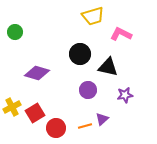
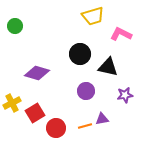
green circle: moved 6 px up
purple circle: moved 2 px left, 1 px down
yellow cross: moved 4 px up
purple triangle: rotated 32 degrees clockwise
